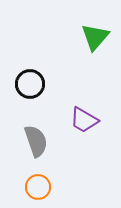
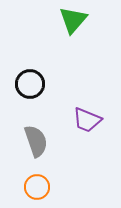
green triangle: moved 22 px left, 17 px up
purple trapezoid: moved 3 px right; rotated 8 degrees counterclockwise
orange circle: moved 1 px left
